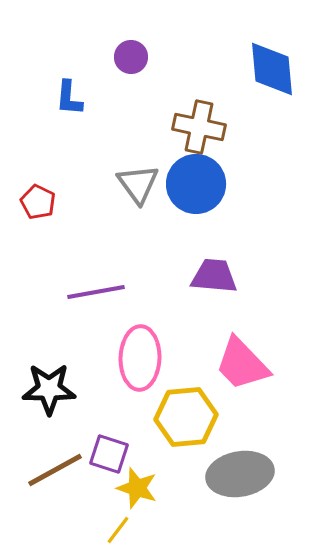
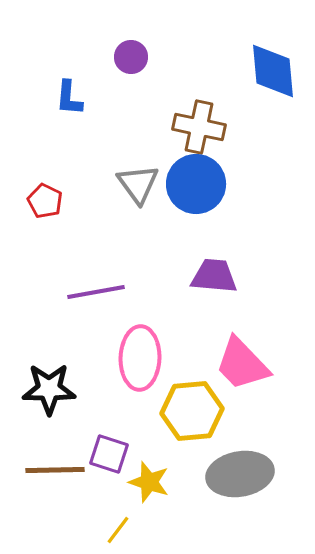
blue diamond: moved 1 px right, 2 px down
red pentagon: moved 7 px right, 1 px up
yellow hexagon: moved 6 px right, 6 px up
brown line: rotated 28 degrees clockwise
yellow star: moved 12 px right, 6 px up
